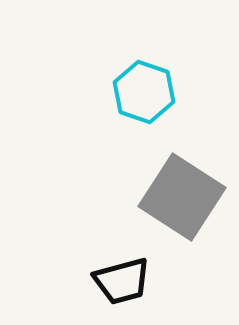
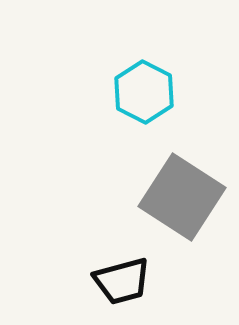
cyan hexagon: rotated 8 degrees clockwise
